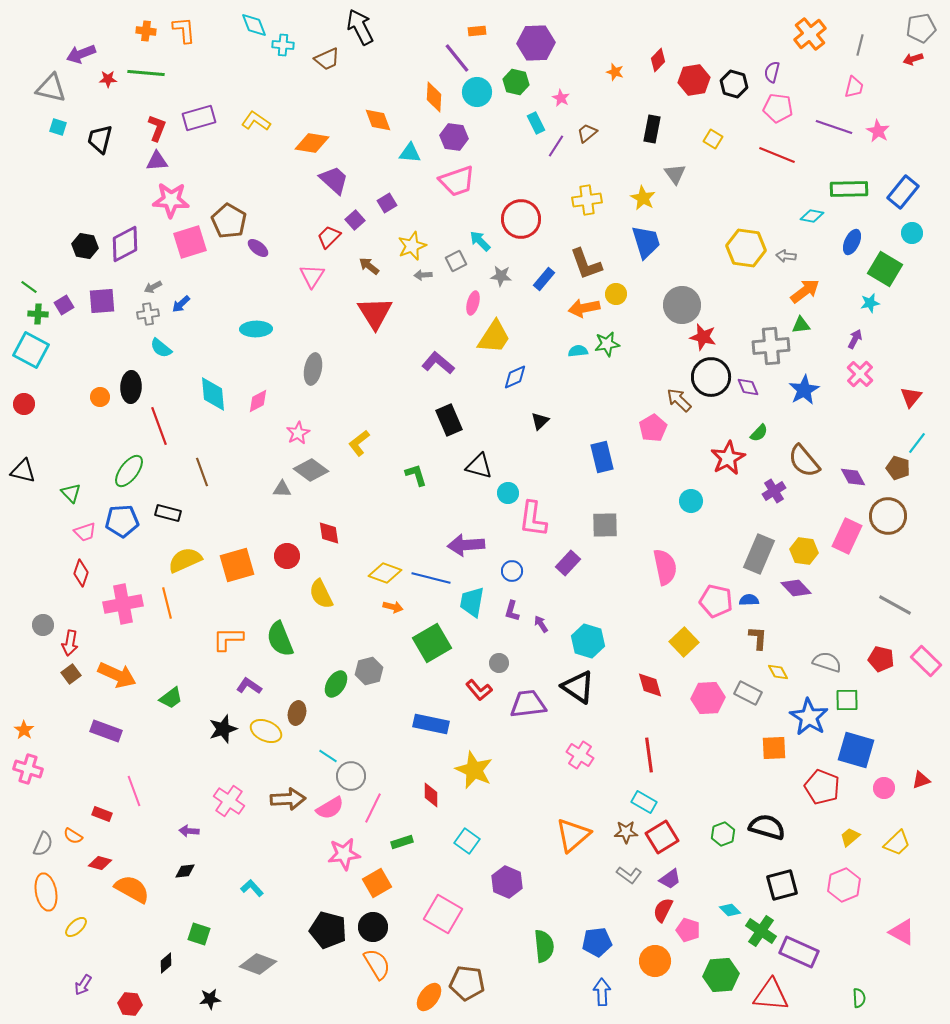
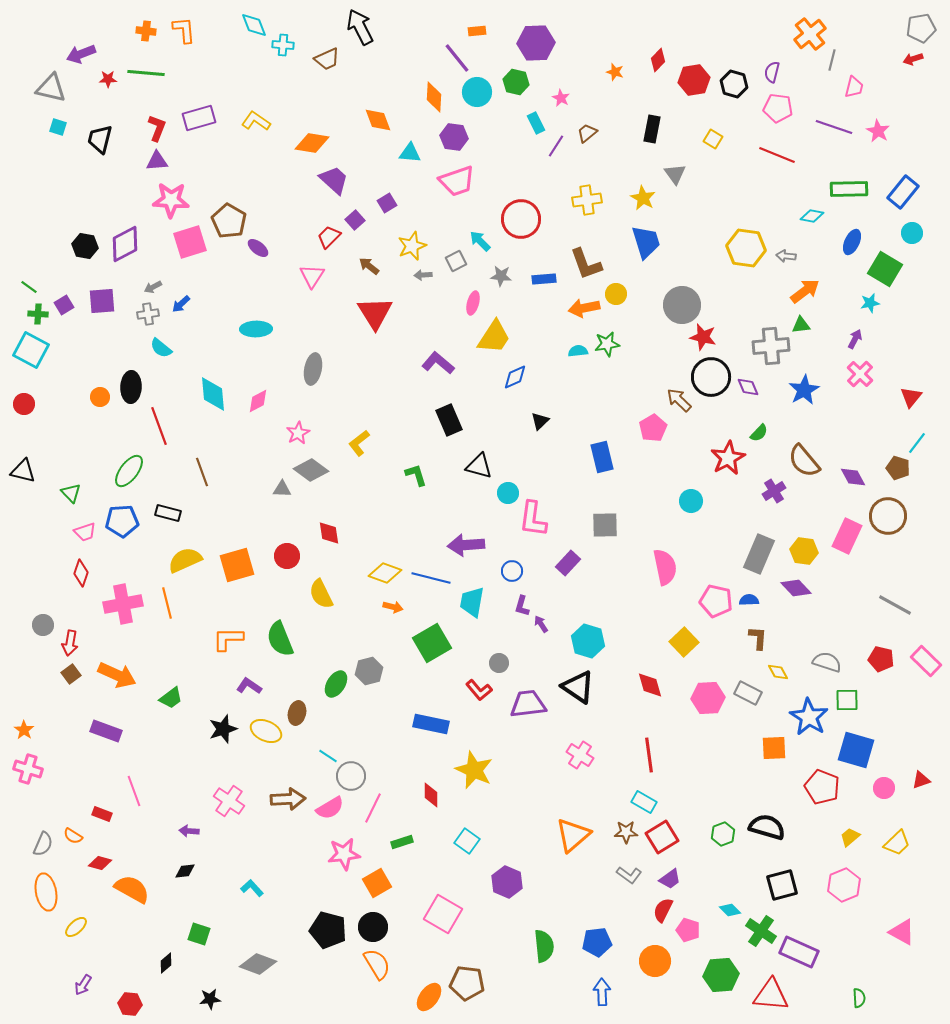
gray line at (860, 45): moved 28 px left, 15 px down
blue rectangle at (544, 279): rotated 45 degrees clockwise
purple L-shape at (512, 611): moved 10 px right, 5 px up
